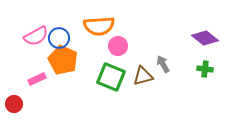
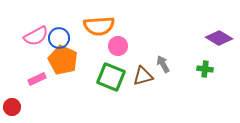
purple diamond: moved 14 px right; rotated 8 degrees counterclockwise
red circle: moved 2 px left, 3 px down
